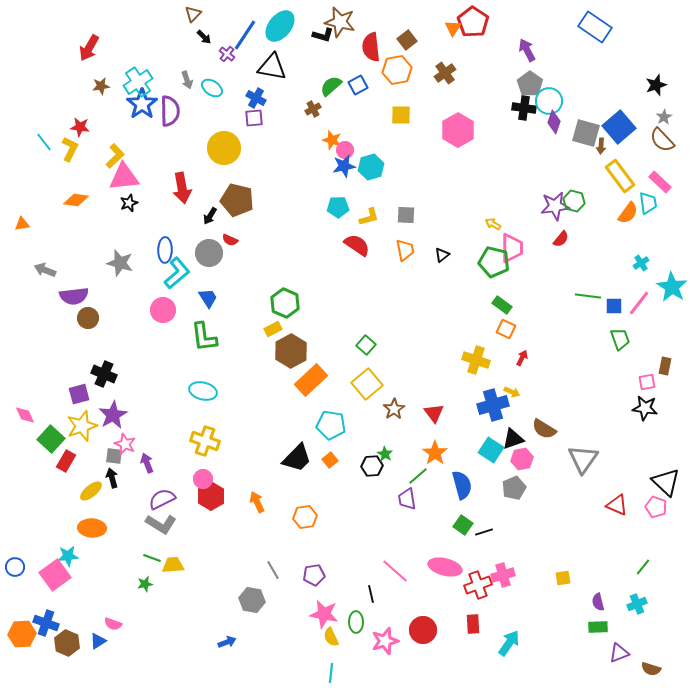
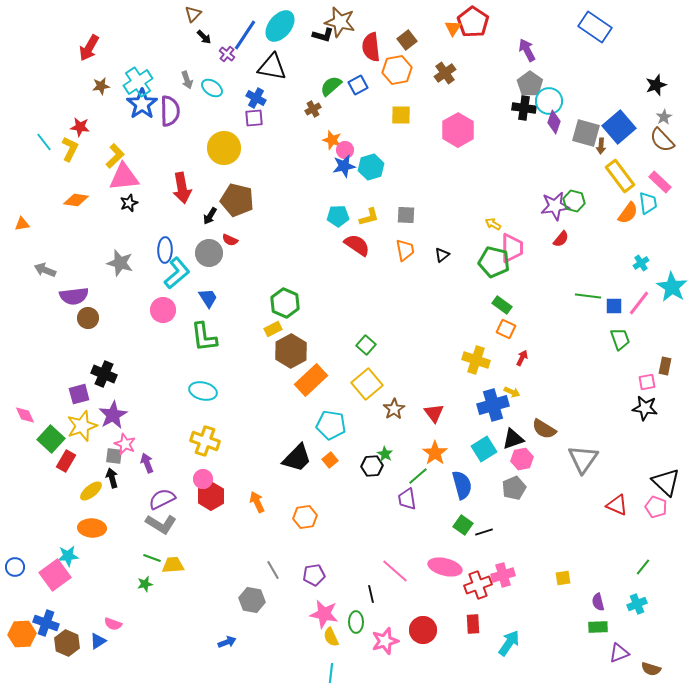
cyan pentagon at (338, 207): moved 9 px down
cyan square at (491, 450): moved 7 px left, 1 px up; rotated 25 degrees clockwise
